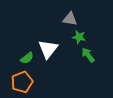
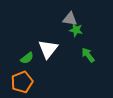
green star: moved 3 px left, 7 px up
